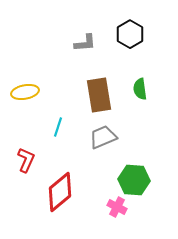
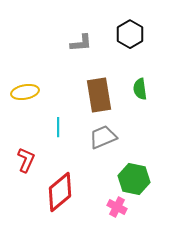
gray L-shape: moved 4 px left
cyan line: rotated 18 degrees counterclockwise
green hexagon: moved 1 px up; rotated 8 degrees clockwise
